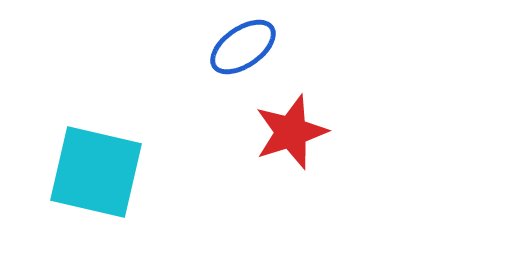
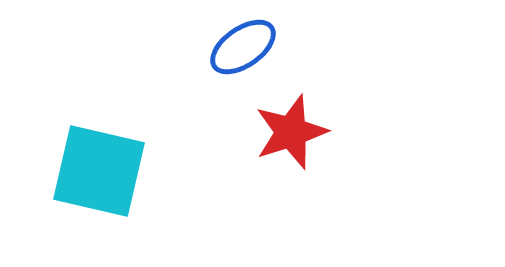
cyan square: moved 3 px right, 1 px up
